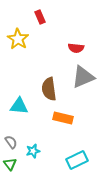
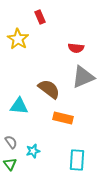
brown semicircle: rotated 135 degrees clockwise
cyan rectangle: rotated 60 degrees counterclockwise
